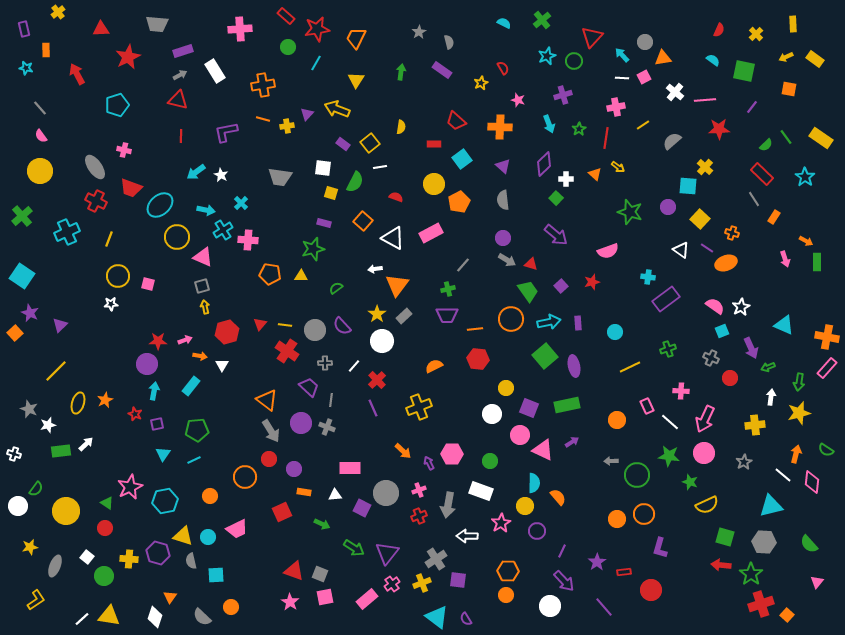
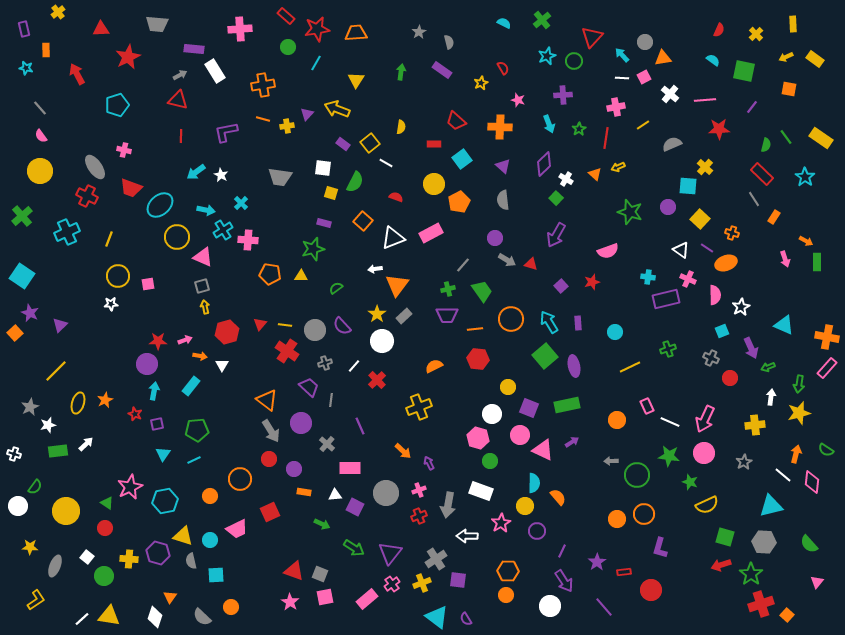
orange trapezoid at (356, 38): moved 5 px up; rotated 60 degrees clockwise
purple rectangle at (183, 51): moved 11 px right, 2 px up; rotated 24 degrees clockwise
white cross at (675, 92): moved 5 px left, 2 px down
purple cross at (563, 95): rotated 12 degrees clockwise
gray semicircle at (672, 141): moved 3 px down; rotated 18 degrees clockwise
green semicircle at (766, 145): rotated 32 degrees counterclockwise
white line at (380, 167): moved 6 px right, 4 px up; rotated 40 degrees clockwise
yellow arrow at (618, 167): rotated 120 degrees clockwise
white cross at (566, 179): rotated 32 degrees clockwise
red cross at (96, 201): moved 9 px left, 5 px up
purple arrow at (556, 235): rotated 80 degrees clockwise
white triangle at (393, 238): rotated 50 degrees counterclockwise
purple circle at (503, 238): moved 8 px left
pink square at (148, 284): rotated 24 degrees counterclockwise
green trapezoid at (528, 291): moved 46 px left
purple rectangle at (666, 299): rotated 24 degrees clockwise
pink semicircle at (715, 306): moved 11 px up; rotated 54 degrees clockwise
cyan arrow at (549, 322): rotated 110 degrees counterclockwise
gray cross at (325, 363): rotated 16 degrees counterclockwise
green arrow at (799, 382): moved 2 px down
yellow circle at (506, 388): moved 2 px right, 1 px up
pink cross at (681, 391): moved 7 px right, 112 px up; rotated 21 degrees clockwise
purple line at (373, 408): moved 13 px left, 18 px down
gray star at (29, 409): moved 1 px right, 2 px up; rotated 24 degrees clockwise
white line at (670, 422): rotated 18 degrees counterclockwise
gray cross at (327, 427): moved 17 px down; rotated 21 degrees clockwise
green rectangle at (61, 451): moved 3 px left
pink hexagon at (452, 454): moved 26 px right, 16 px up; rotated 15 degrees clockwise
orange circle at (245, 477): moved 5 px left, 2 px down
green semicircle at (36, 489): moved 1 px left, 2 px up
purple square at (362, 508): moved 7 px left, 1 px up
red square at (282, 512): moved 12 px left
cyan circle at (208, 537): moved 2 px right, 3 px down
yellow star at (30, 547): rotated 14 degrees clockwise
purple triangle at (387, 553): moved 3 px right
red arrow at (721, 565): rotated 24 degrees counterclockwise
purple arrow at (564, 581): rotated 10 degrees clockwise
